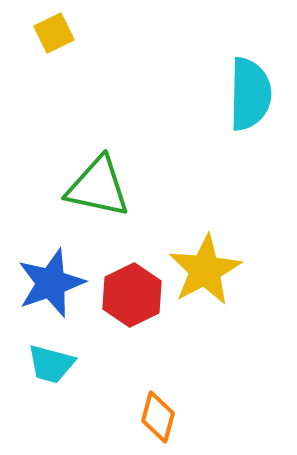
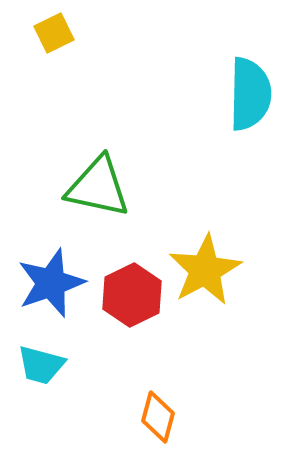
cyan trapezoid: moved 10 px left, 1 px down
